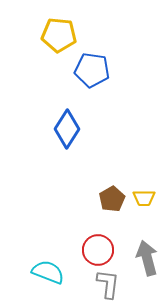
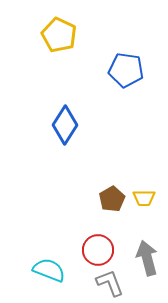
yellow pentagon: rotated 20 degrees clockwise
blue pentagon: moved 34 px right
blue diamond: moved 2 px left, 4 px up
cyan semicircle: moved 1 px right, 2 px up
gray L-shape: moved 2 px right, 1 px up; rotated 28 degrees counterclockwise
